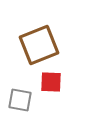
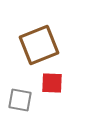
red square: moved 1 px right, 1 px down
